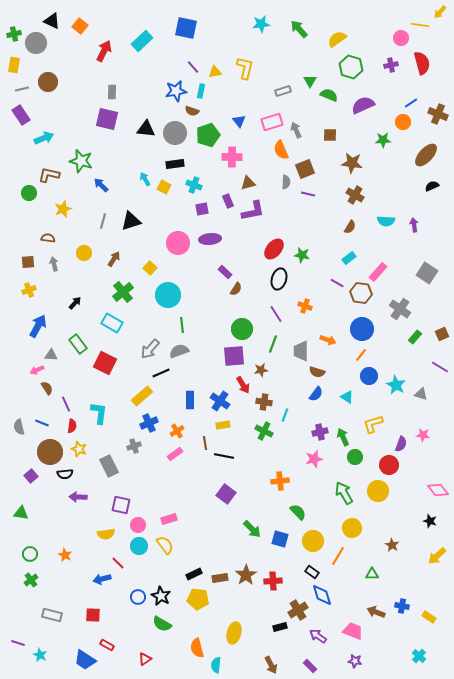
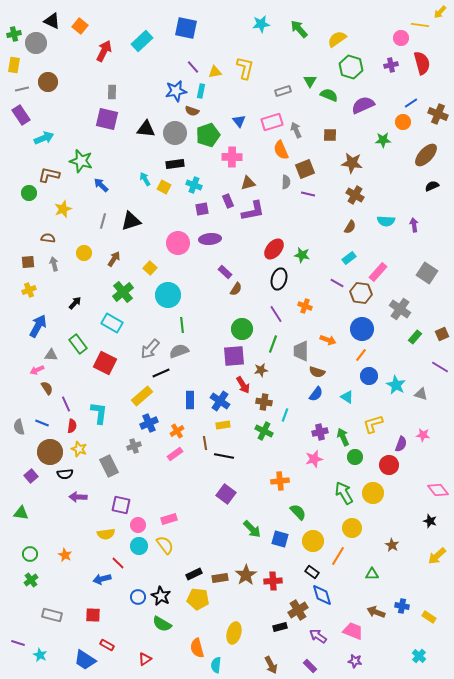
yellow circle at (378, 491): moved 5 px left, 2 px down
